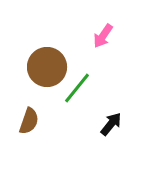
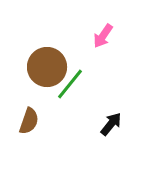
green line: moved 7 px left, 4 px up
